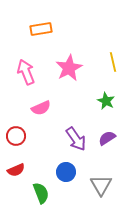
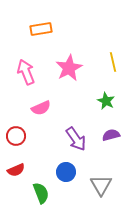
purple semicircle: moved 4 px right, 3 px up; rotated 18 degrees clockwise
